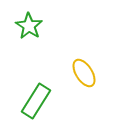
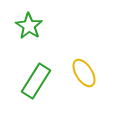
green rectangle: moved 20 px up
